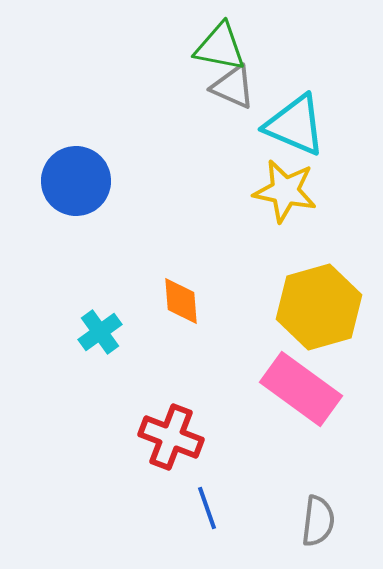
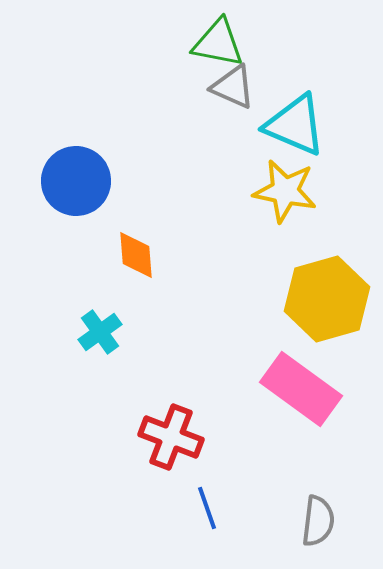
green triangle: moved 2 px left, 4 px up
orange diamond: moved 45 px left, 46 px up
yellow hexagon: moved 8 px right, 8 px up
